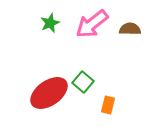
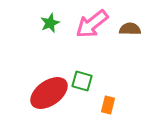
green square: moved 1 px left, 1 px up; rotated 25 degrees counterclockwise
